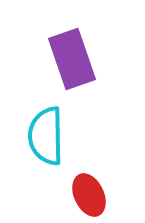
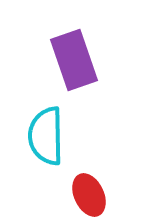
purple rectangle: moved 2 px right, 1 px down
